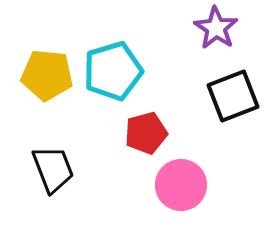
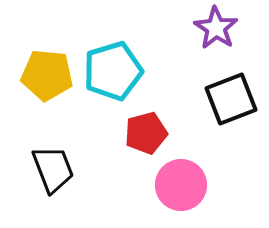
black square: moved 2 px left, 3 px down
